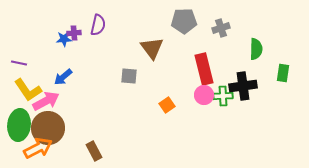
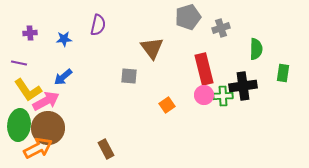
gray pentagon: moved 4 px right, 4 px up; rotated 15 degrees counterclockwise
purple cross: moved 44 px left
brown rectangle: moved 12 px right, 2 px up
